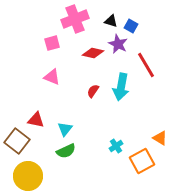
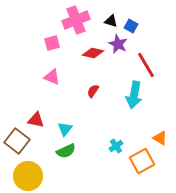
pink cross: moved 1 px right, 1 px down
cyan arrow: moved 13 px right, 8 px down
